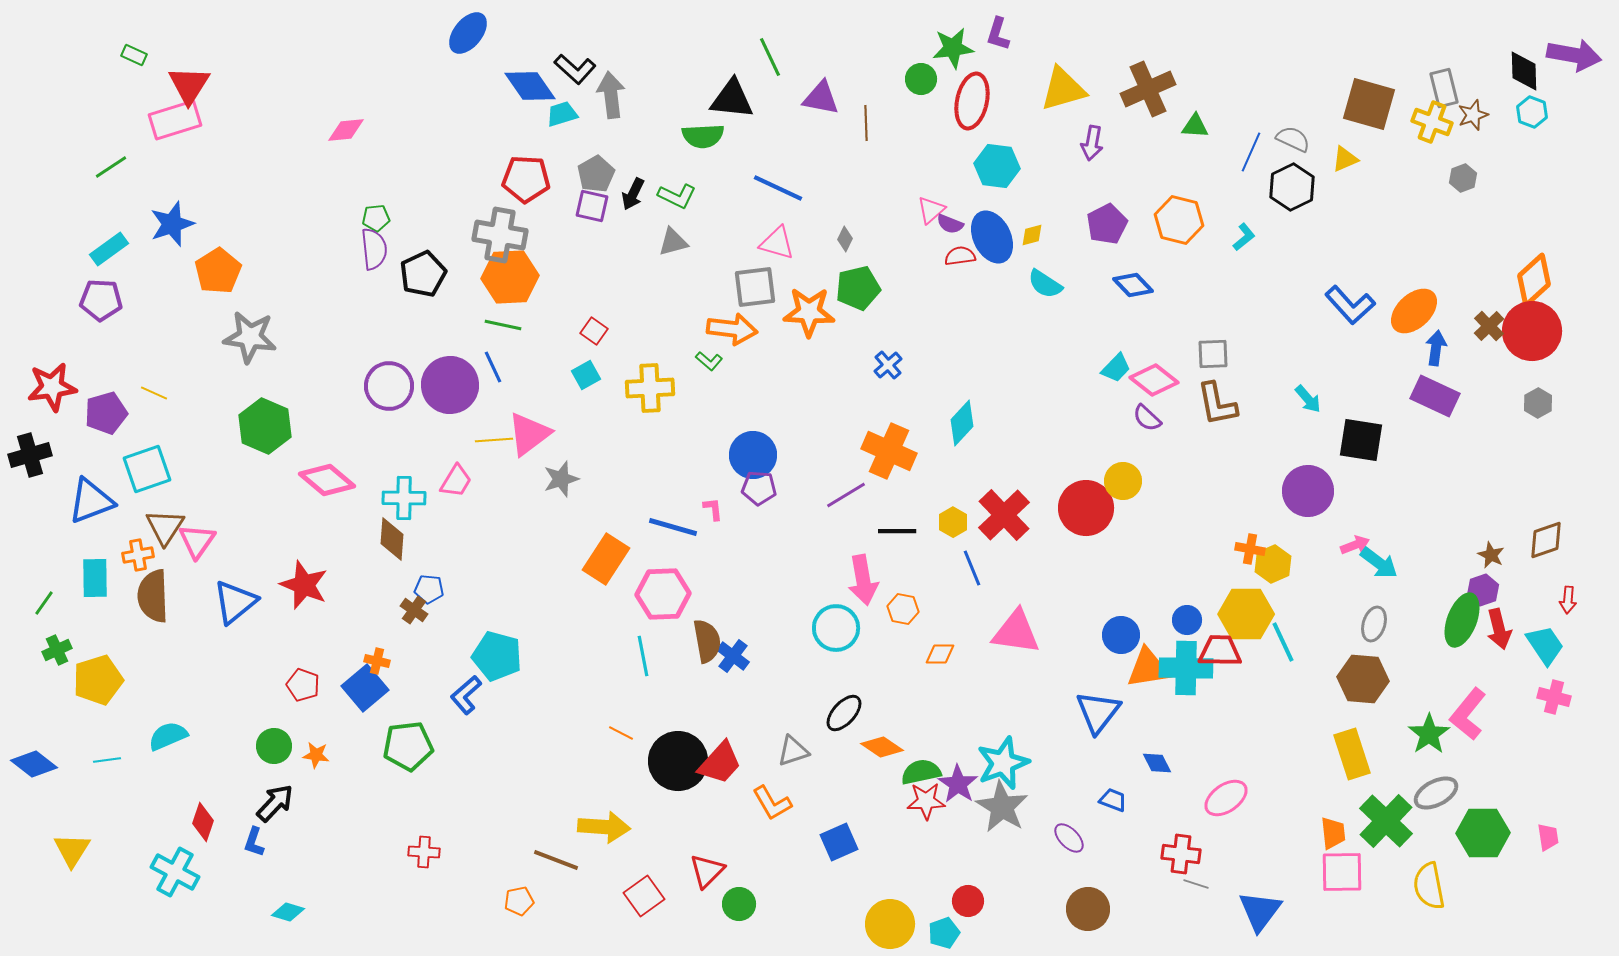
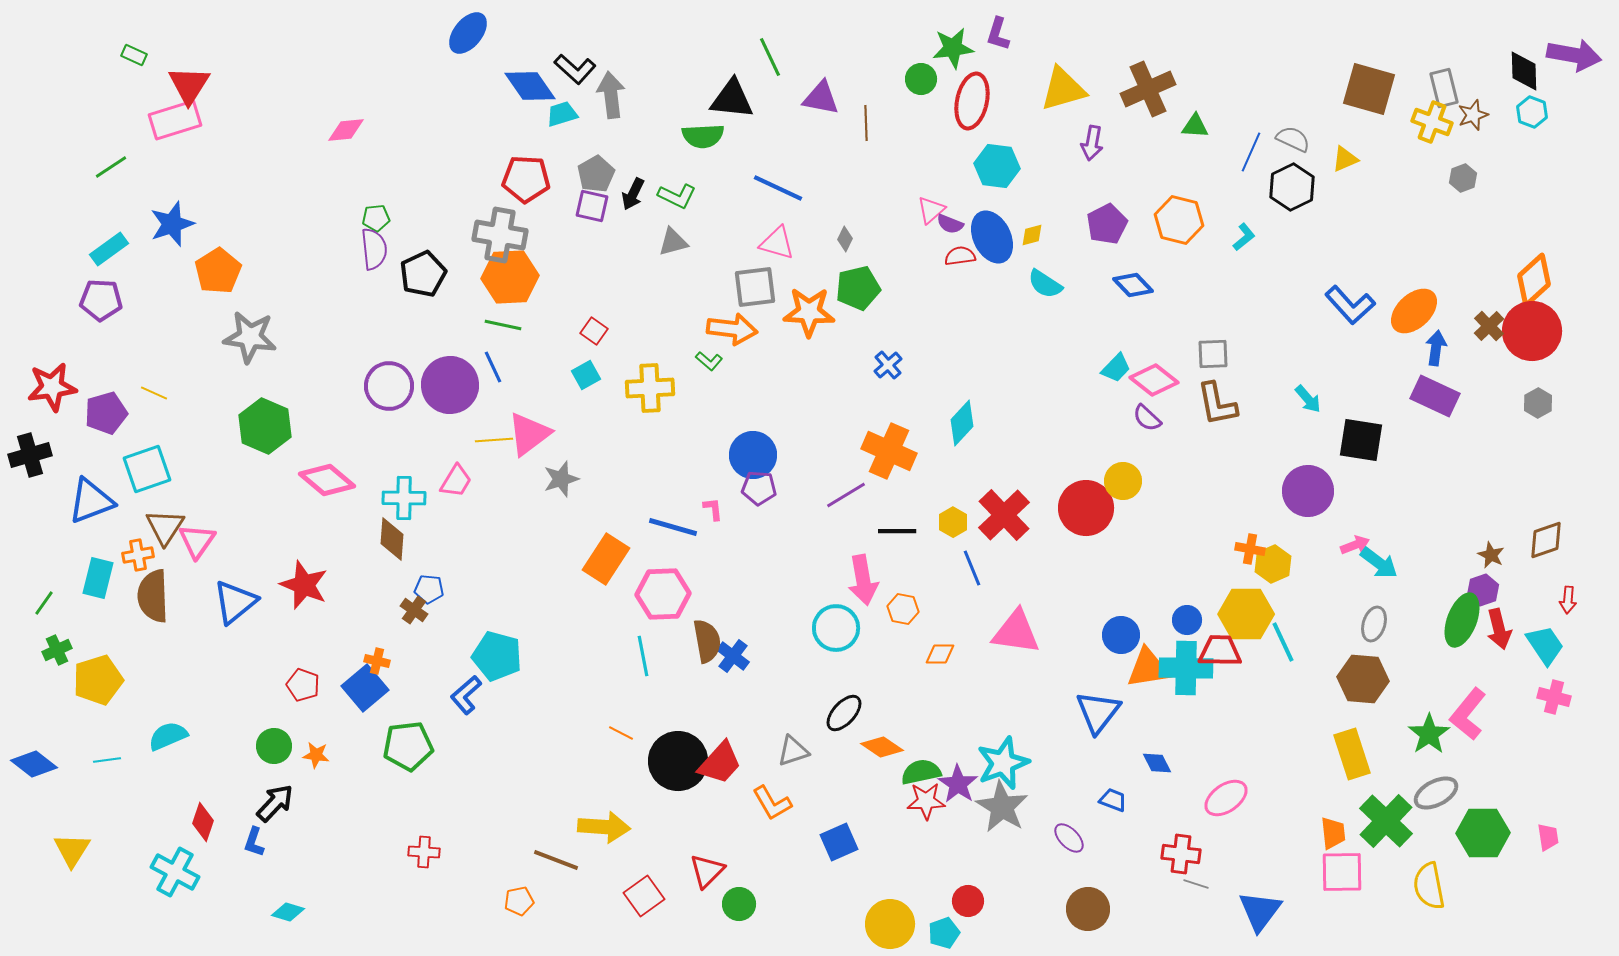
brown square at (1369, 104): moved 15 px up
cyan rectangle at (95, 578): moved 3 px right; rotated 15 degrees clockwise
